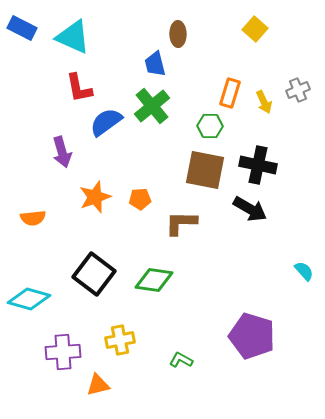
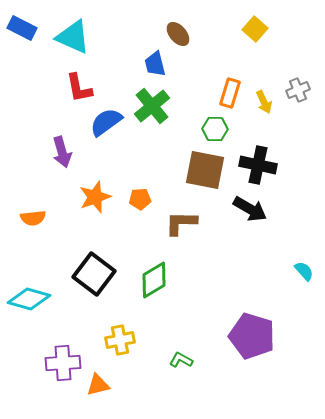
brown ellipse: rotated 40 degrees counterclockwise
green hexagon: moved 5 px right, 3 px down
green diamond: rotated 39 degrees counterclockwise
purple cross: moved 11 px down
